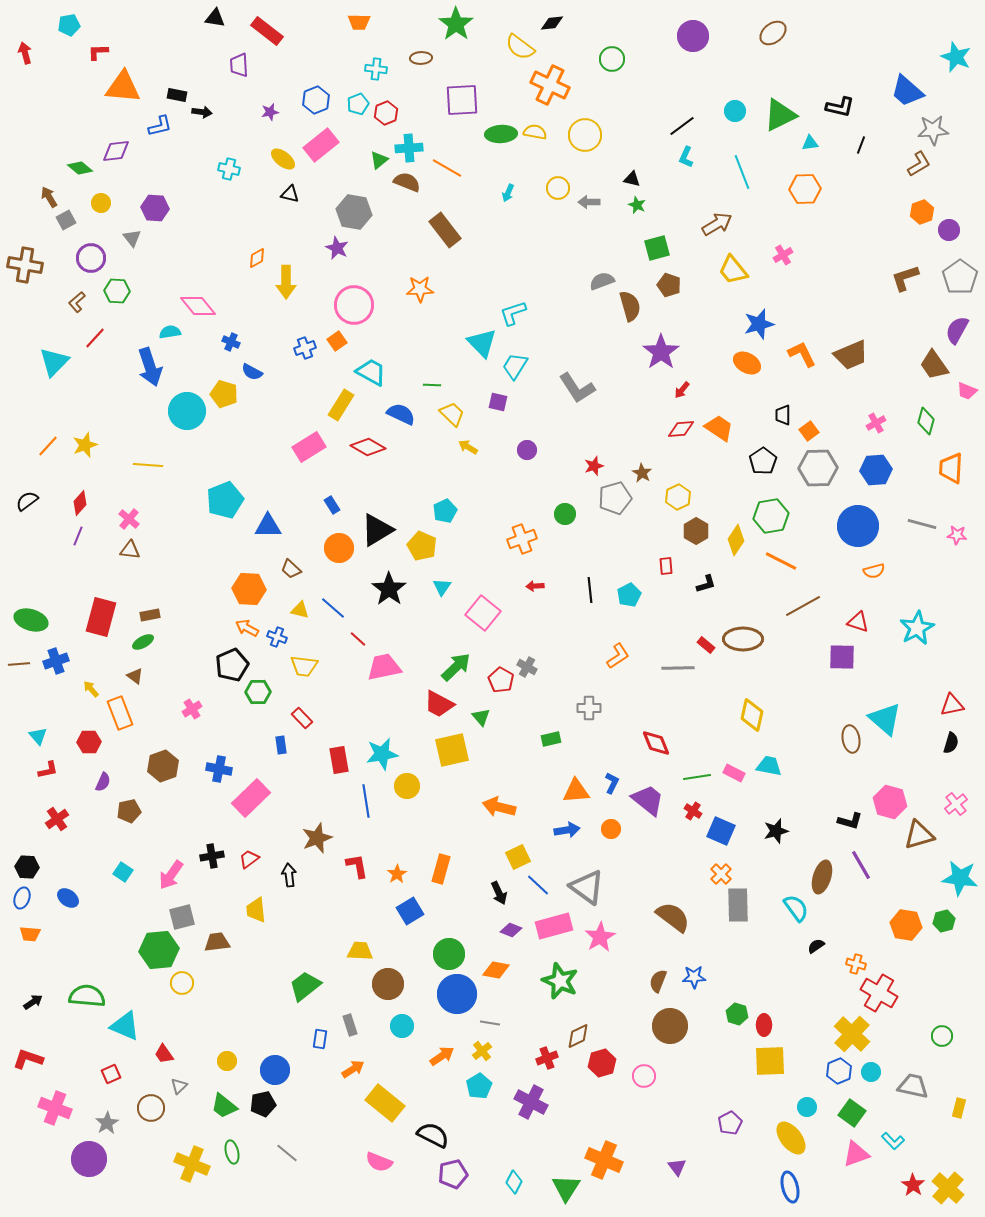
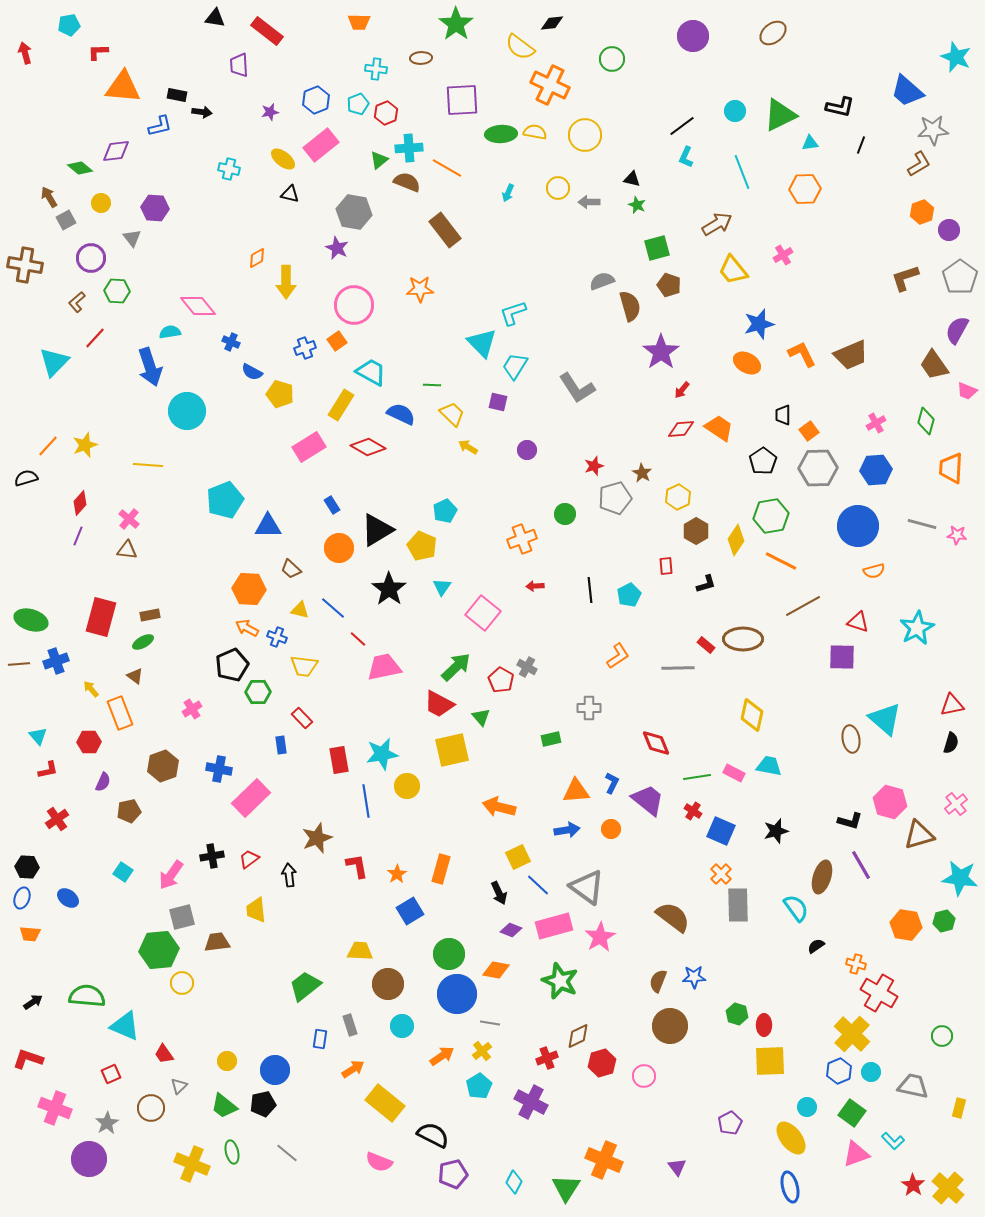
yellow pentagon at (224, 394): moved 56 px right
black semicircle at (27, 501): moved 1 px left, 23 px up; rotated 20 degrees clockwise
brown triangle at (130, 550): moved 3 px left
